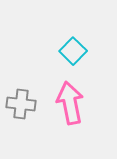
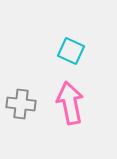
cyan square: moved 2 px left; rotated 20 degrees counterclockwise
